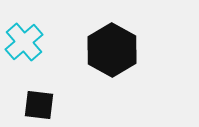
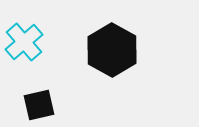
black square: rotated 20 degrees counterclockwise
